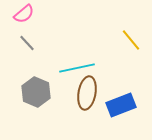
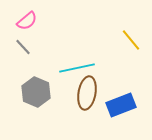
pink semicircle: moved 3 px right, 7 px down
gray line: moved 4 px left, 4 px down
